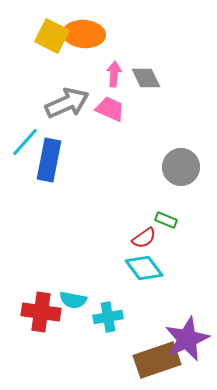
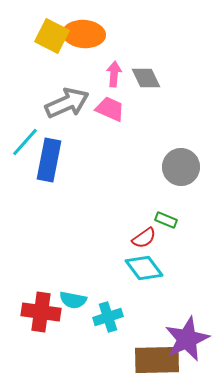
cyan cross: rotated 8 degrees counterclockwise
brown rectangle: rotated 18 degrees clockwise
